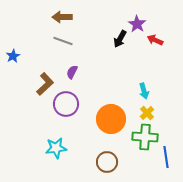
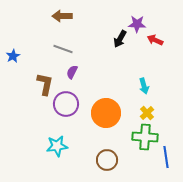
brown arrow: moved 1 px up
purple star: rotated 30 degrees counterclockwise
gray line: moved 8 px down
brown L-shape: rotated 35 degrees counterclockwise
cyan arrow: moved 5 px up
orange circle: moved 5 px left, 6 px up
cyan star: moved 1 px right, 2 px up
brown circle: moved 2 px up
